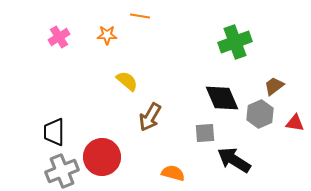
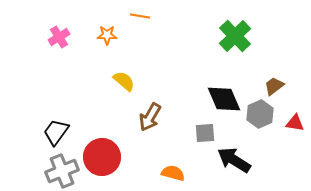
green cross: moved 6 px up; rotated 24 degrees counterclockwise
yellow semicircle: moved 3 px left
black diamond: moved 2 px right, 1 px down
black trapezoid: moved 2 px right; rotated 36 degrees clockwise
